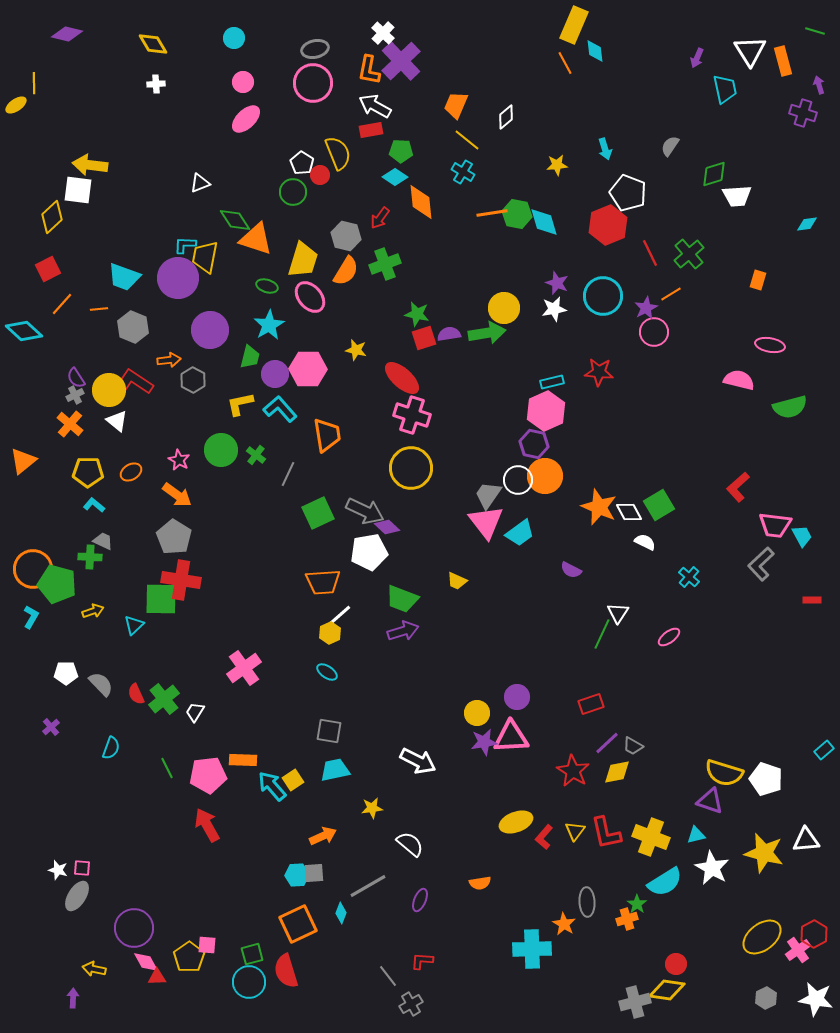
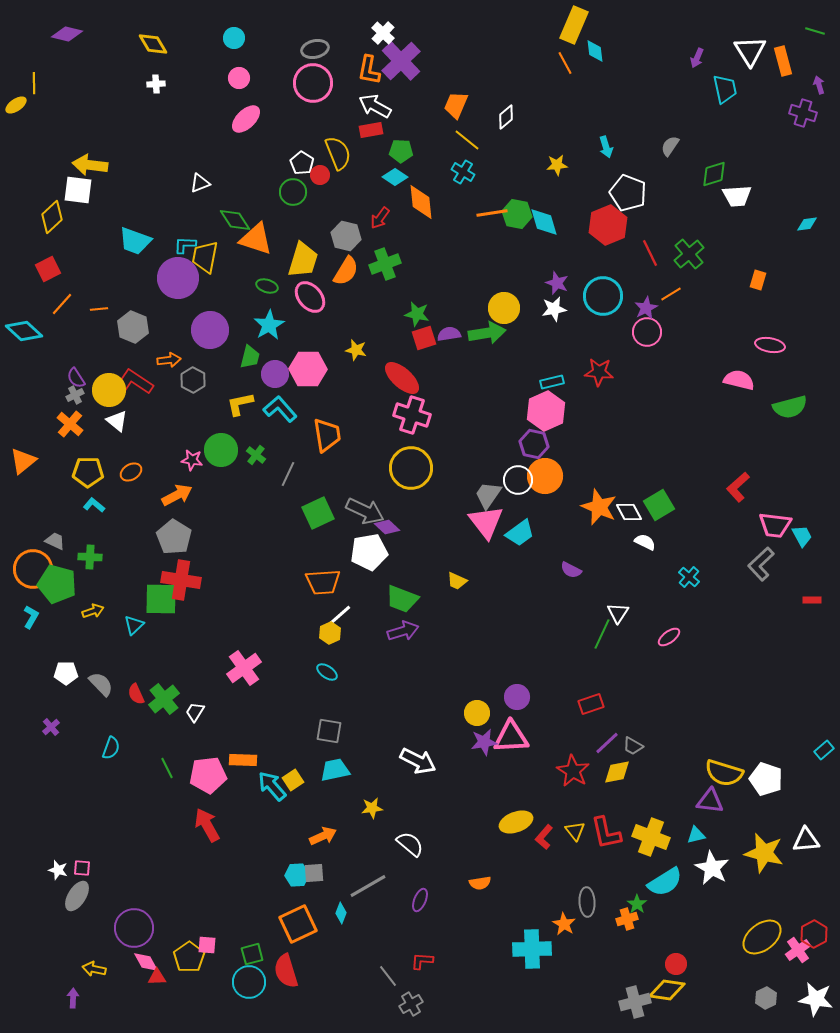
pink circle at (243, 82): moved 4 px left, 4 px up
cyan arrow at (605, 149): moved 1 px right, 2 px up
cyan trapezoid at (124, 277): moved 11 px right, 36 px up
pink circle at (654, 332): moved 7 px left
pink star at (179, 460): moved 13 px right; rotated 20 degrees counterclockwise
orange arrow at (177, 495): rotated 64 degrees counterclockwise
gray trapezoid at (103, 541): moved 48 px left
purple triangle at (710, 801): rotated 12 degrees counterclockwise
yellow triangle at (575, 831): rotated 15 degrees counterclockwise
